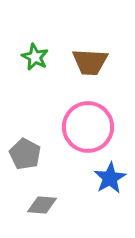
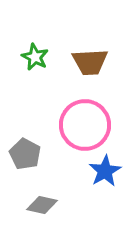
brown trapezoid: rotated 6 degrees counterclockwise
pink circle: moved 3 px left, 2 px up
blue star: moved 5 px left, 7 px up
gray diamond: rotated 8 degrees clockwise
